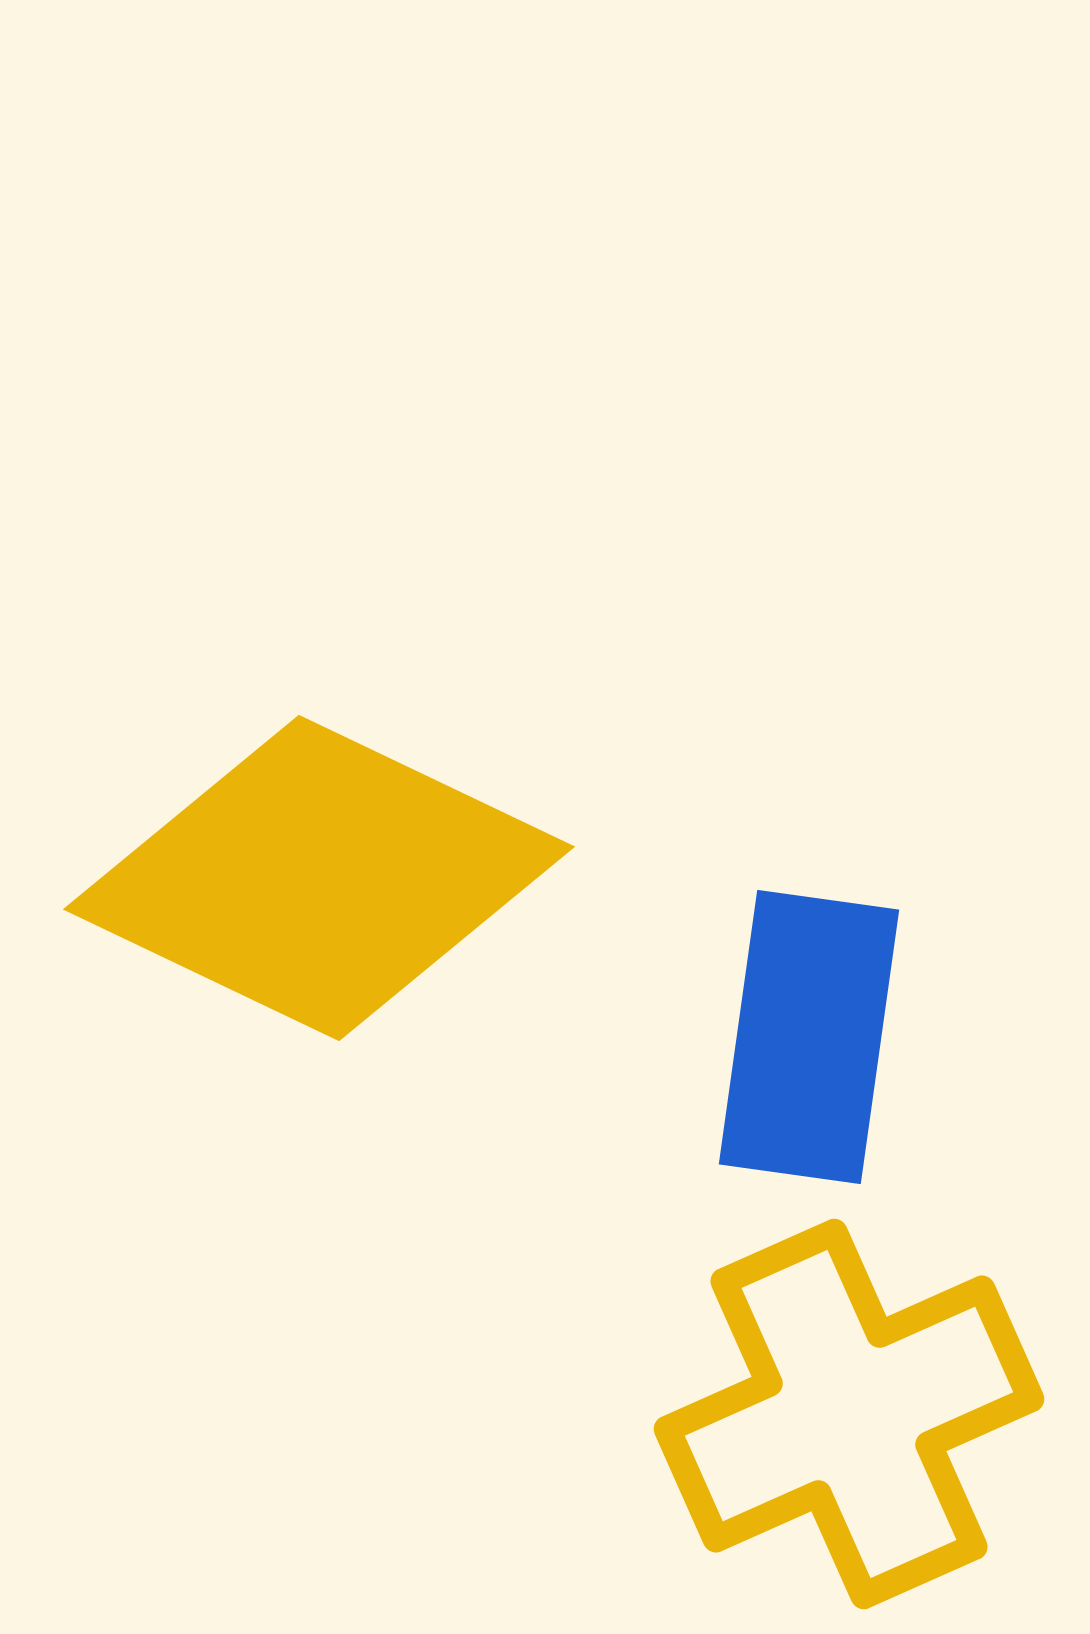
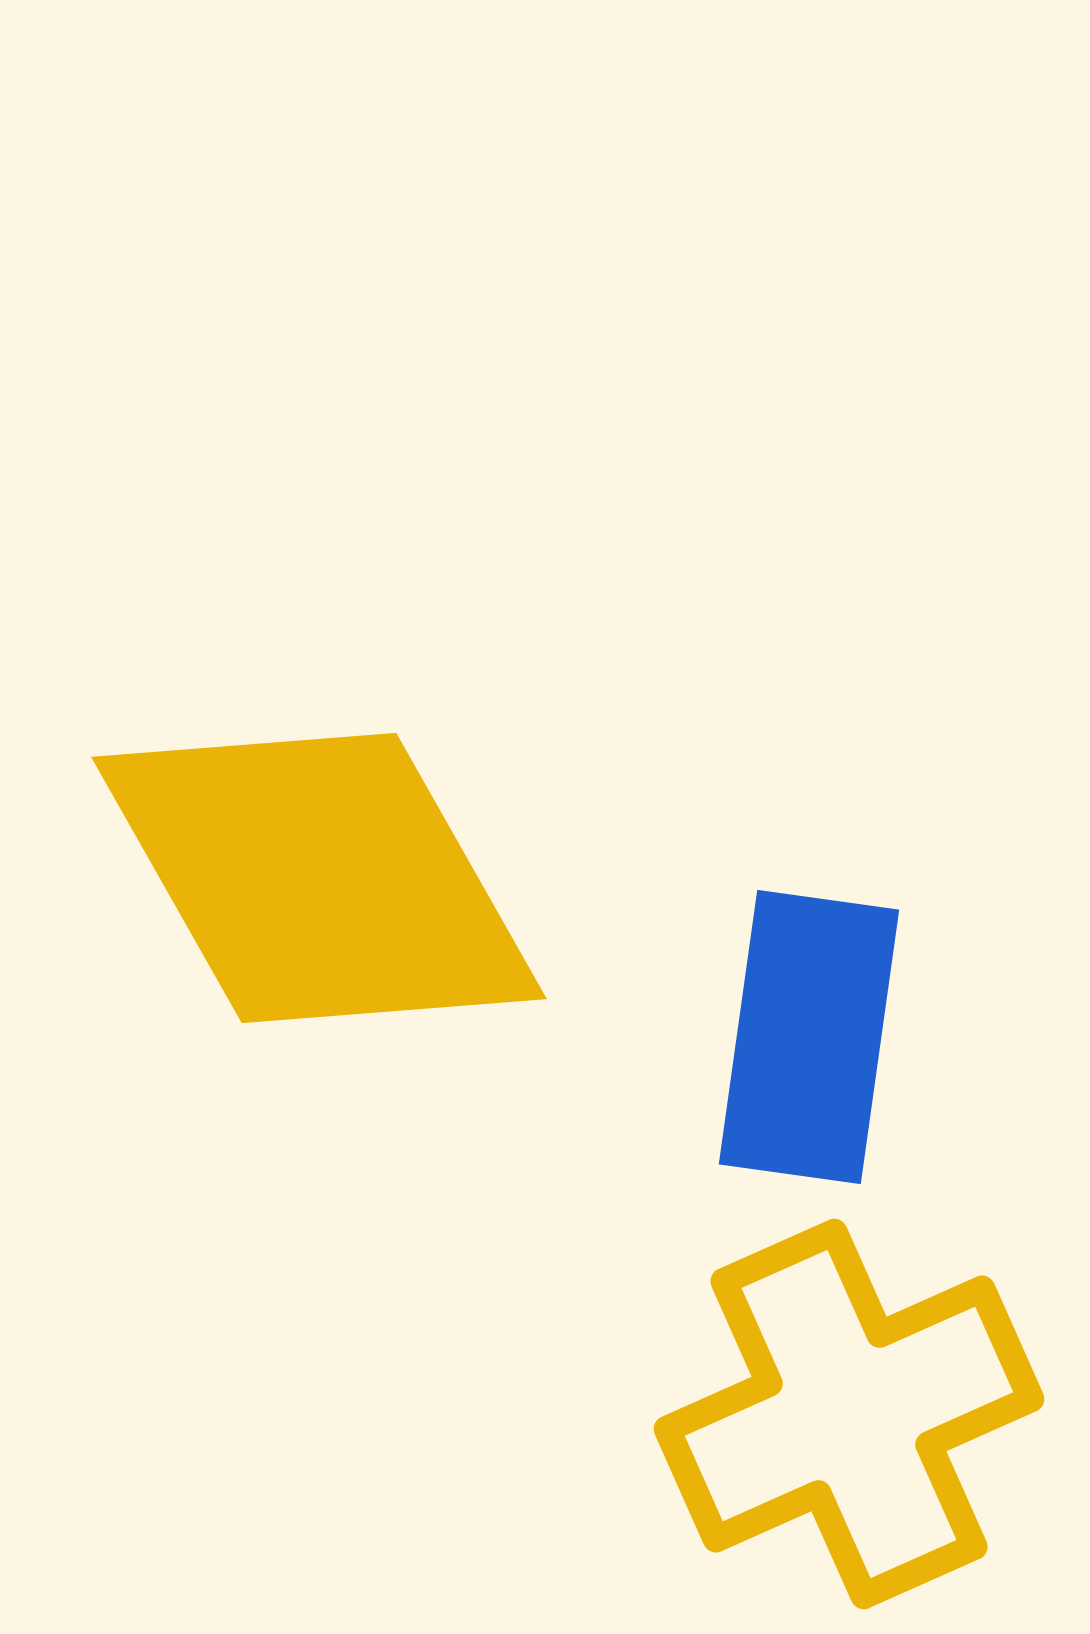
yellow diamond: rotated 35 degrees clockwise
